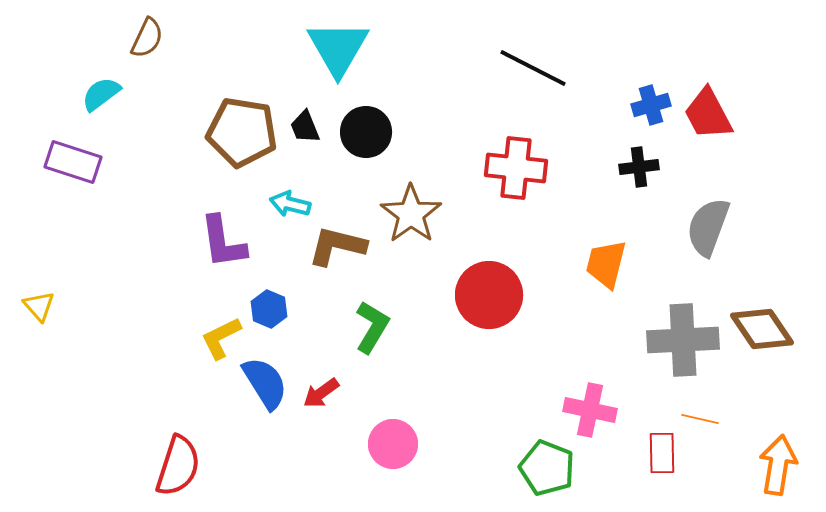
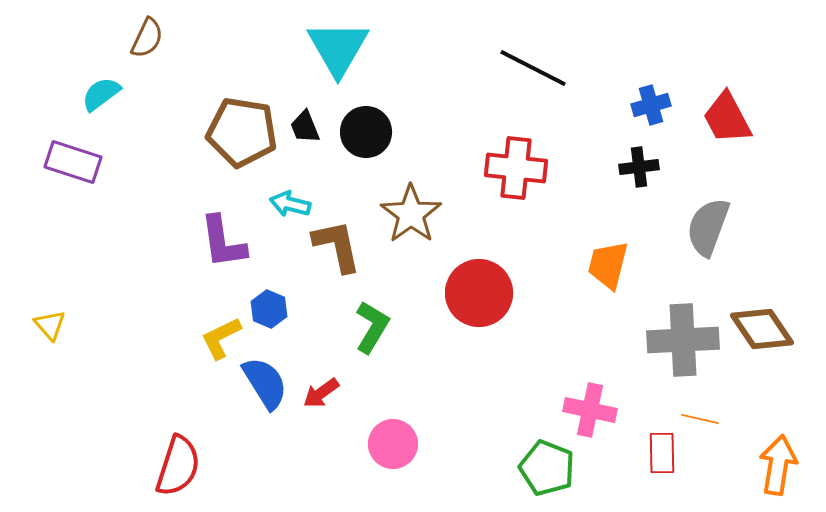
red trapezoid: moved 19 px right, 4 px down
brown L-shape: rotated 64 degrees clockwise
orange trapezoid: moved 2 px right, 1 px down
red circle: moved 10 px left, 2 px up
yellow triangle: moved 11 px right, 19 px down
